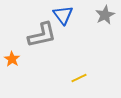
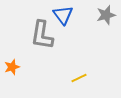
gray star: moved 1 px right; rotated 12 degrees clockwise
gray L-shape: rotated 112 degrees clockwise
orange star: moved 8 px down; rotated 21 degrees clockwise
